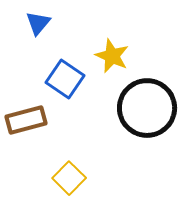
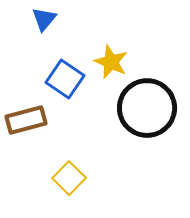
blue triangle: moved 6 px right, 4 px up
yellow star: moved 1 px left, 6 px down
